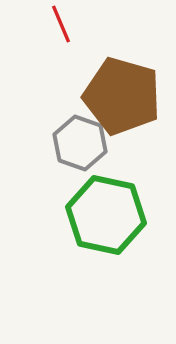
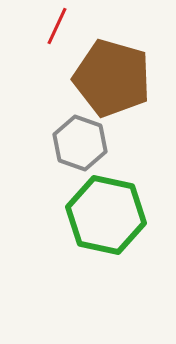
red line: moved 4 px left, 2 px down; rotated 48 degrees clockwise
brown pentagon: moved 10 px left, 18 px up
